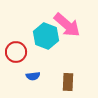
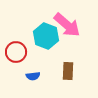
brown rectangle: moved 11 px up
